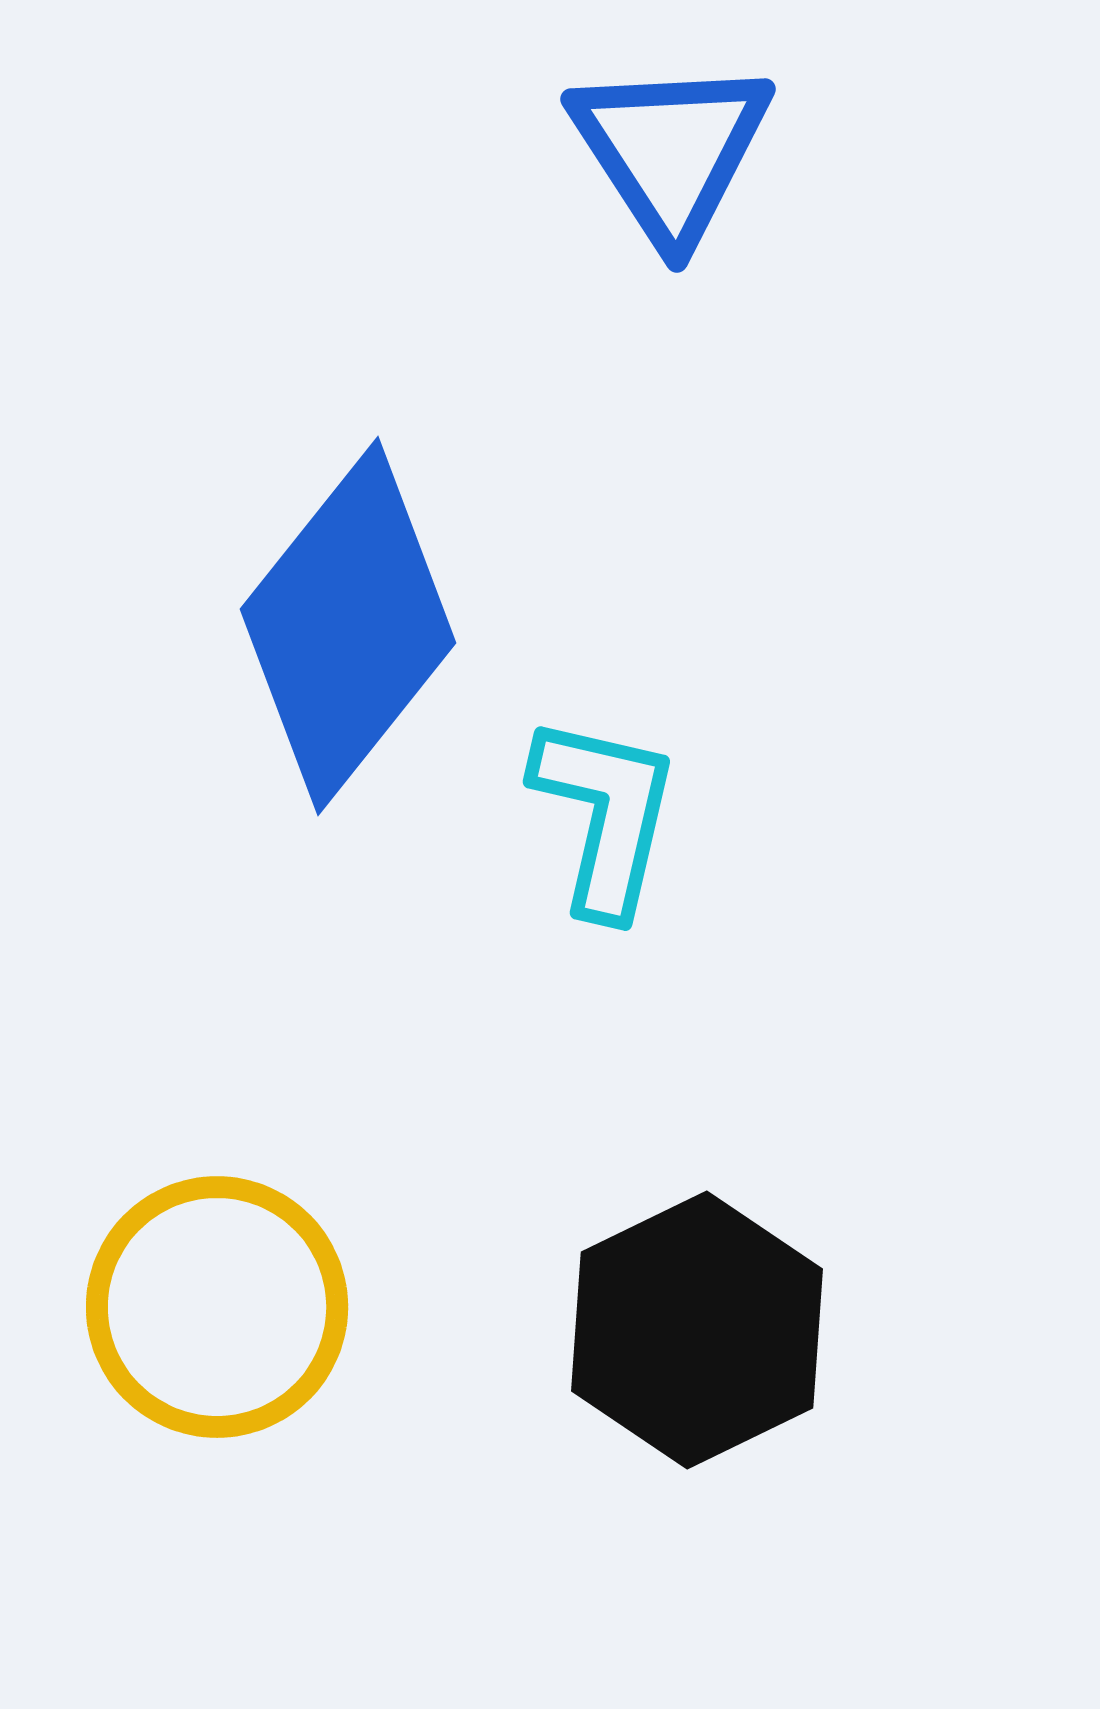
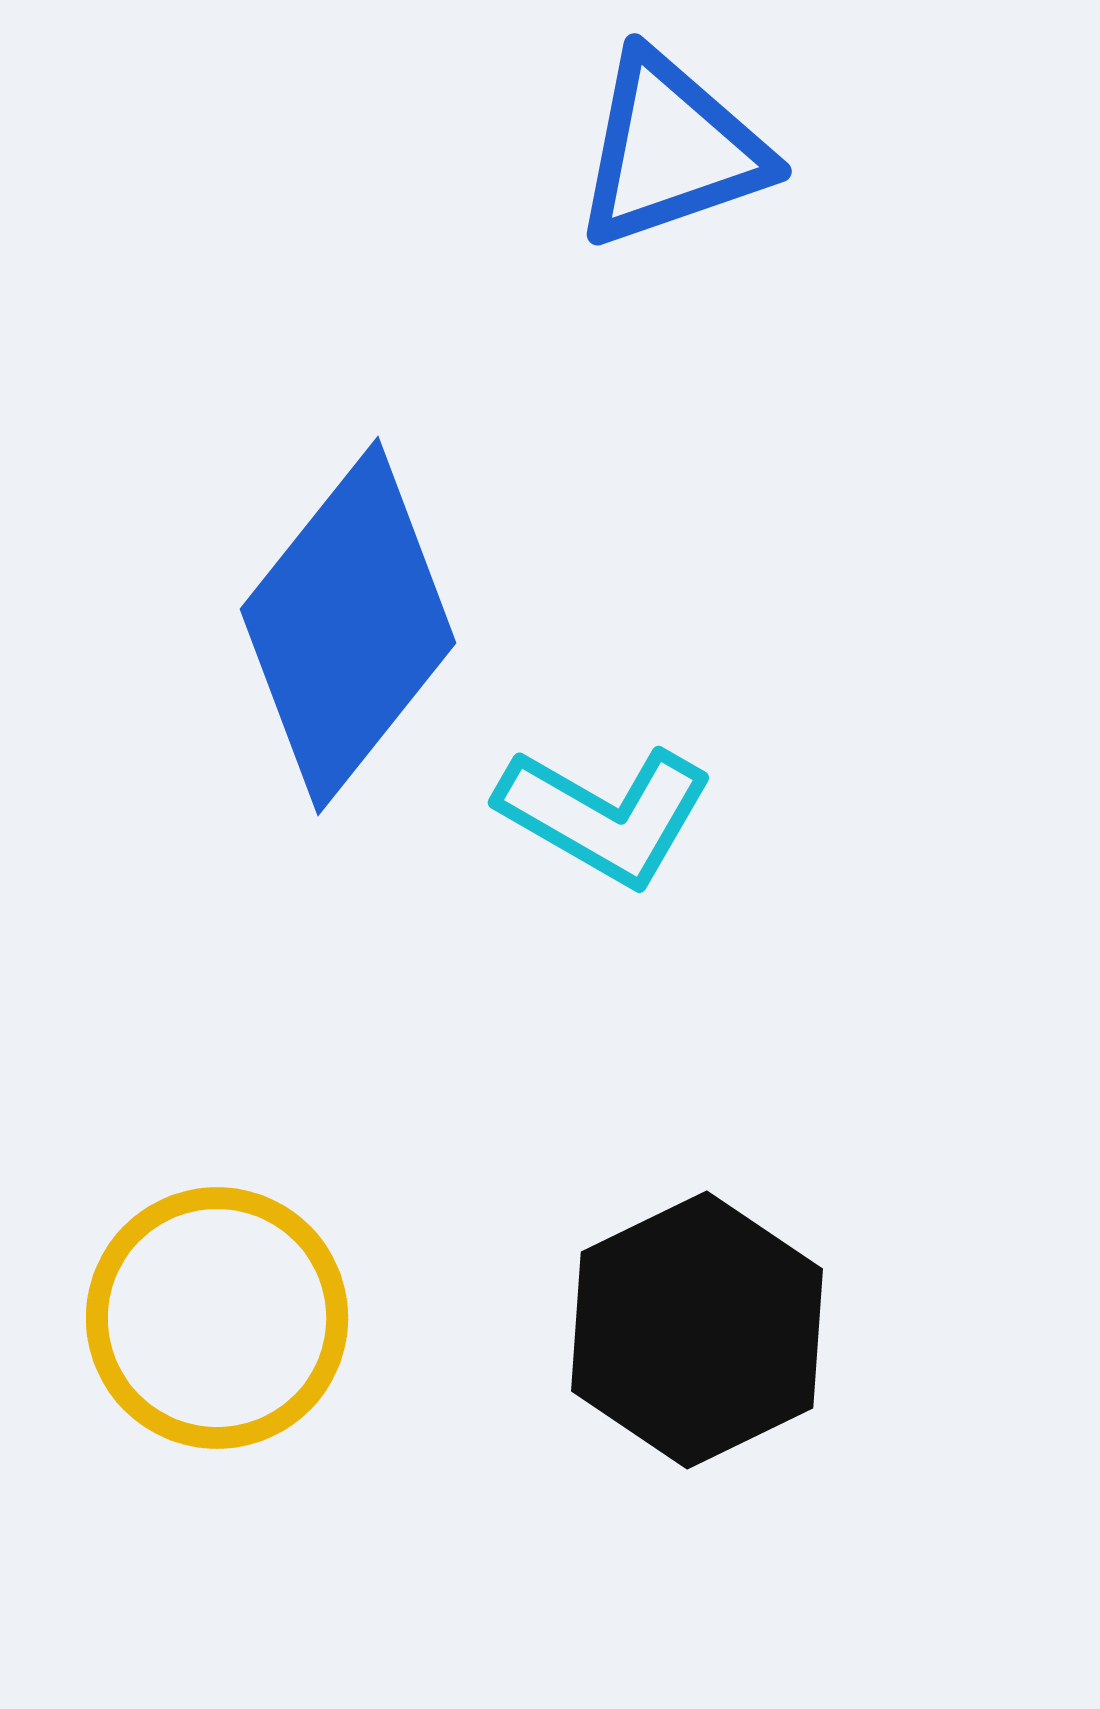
blue triangle: rotated 44 degrees clockwise
cyan L-shape: rotated 107 degrees clockwise
yellow circle: moved 11 px down
